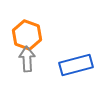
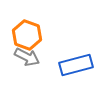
gray arrow: moved 2 px up; rotated 120 degrees clockwise
